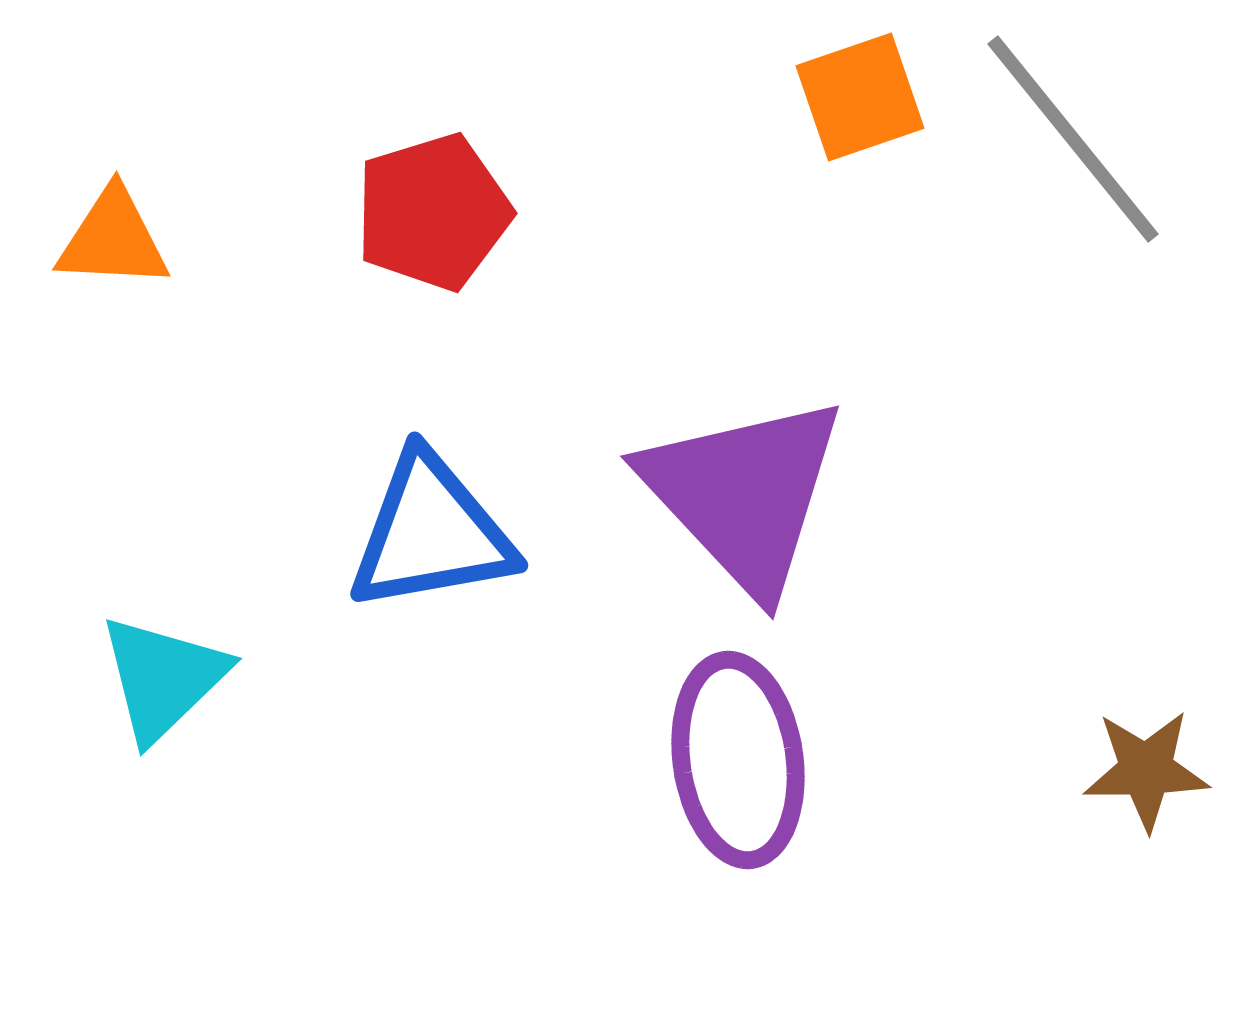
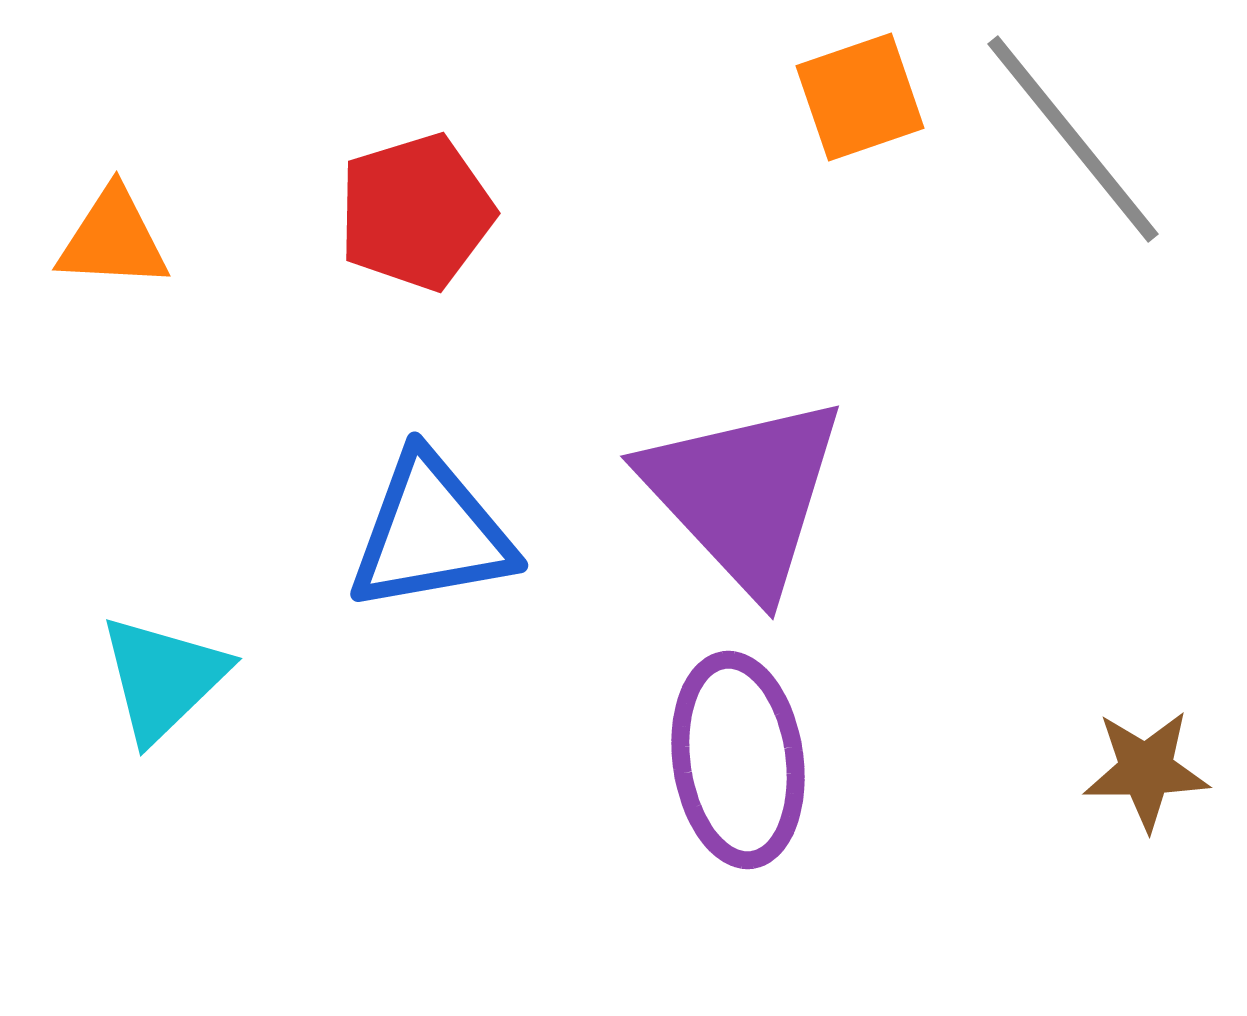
red pentagon: moved 17 px left
